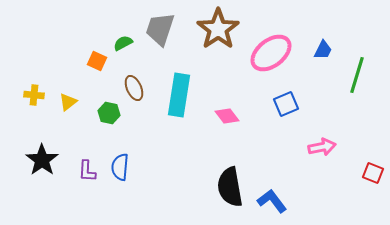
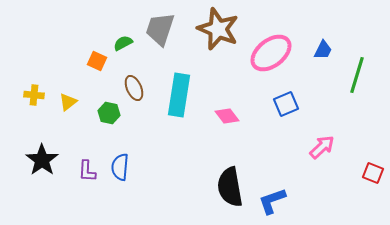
brown star: rotated 15 degrees counterclockwise
pink arrow: rotated 32 degrees counterclockwise
blue L-shape: rotated 72 degrees counterclockwise
